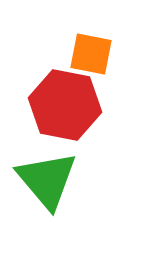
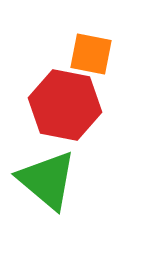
green triangle: rotated 10 degrees counterclockwise
